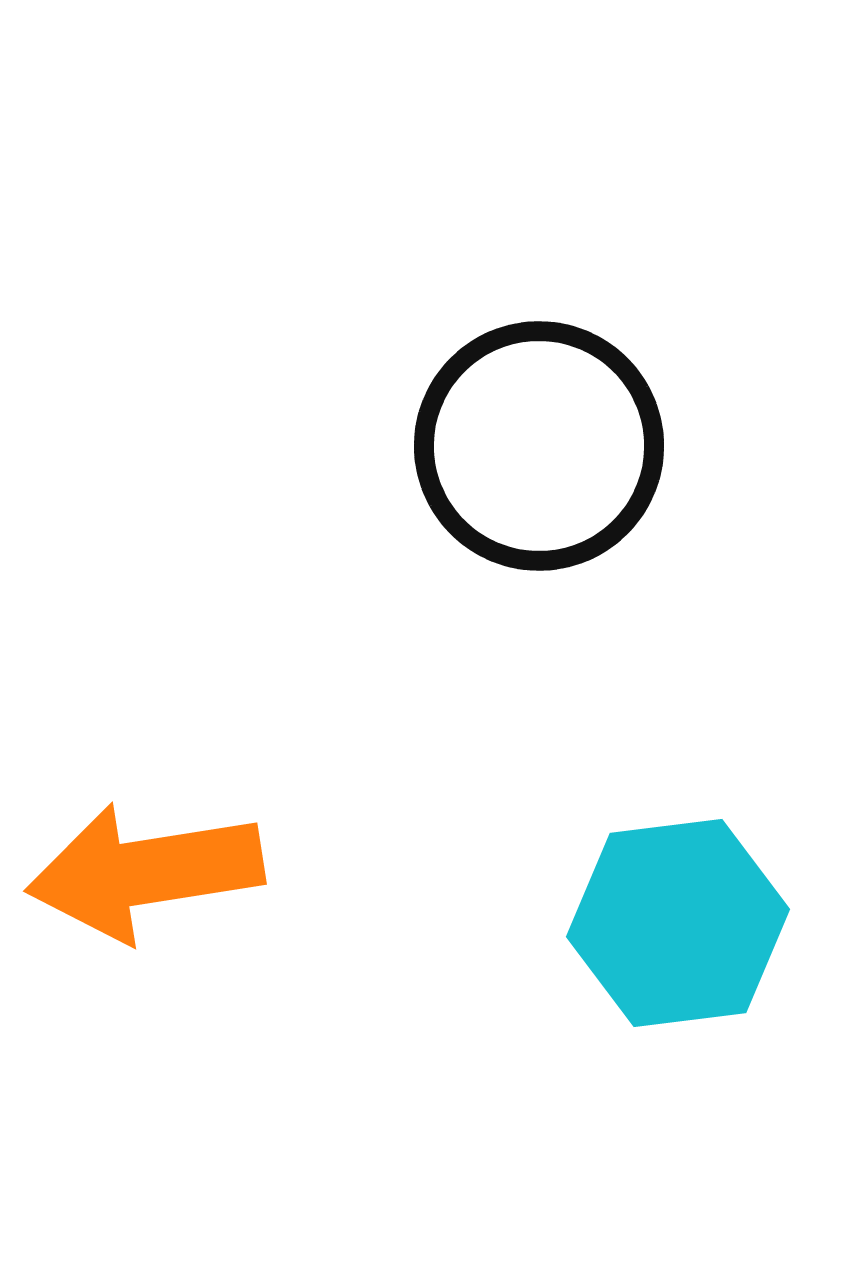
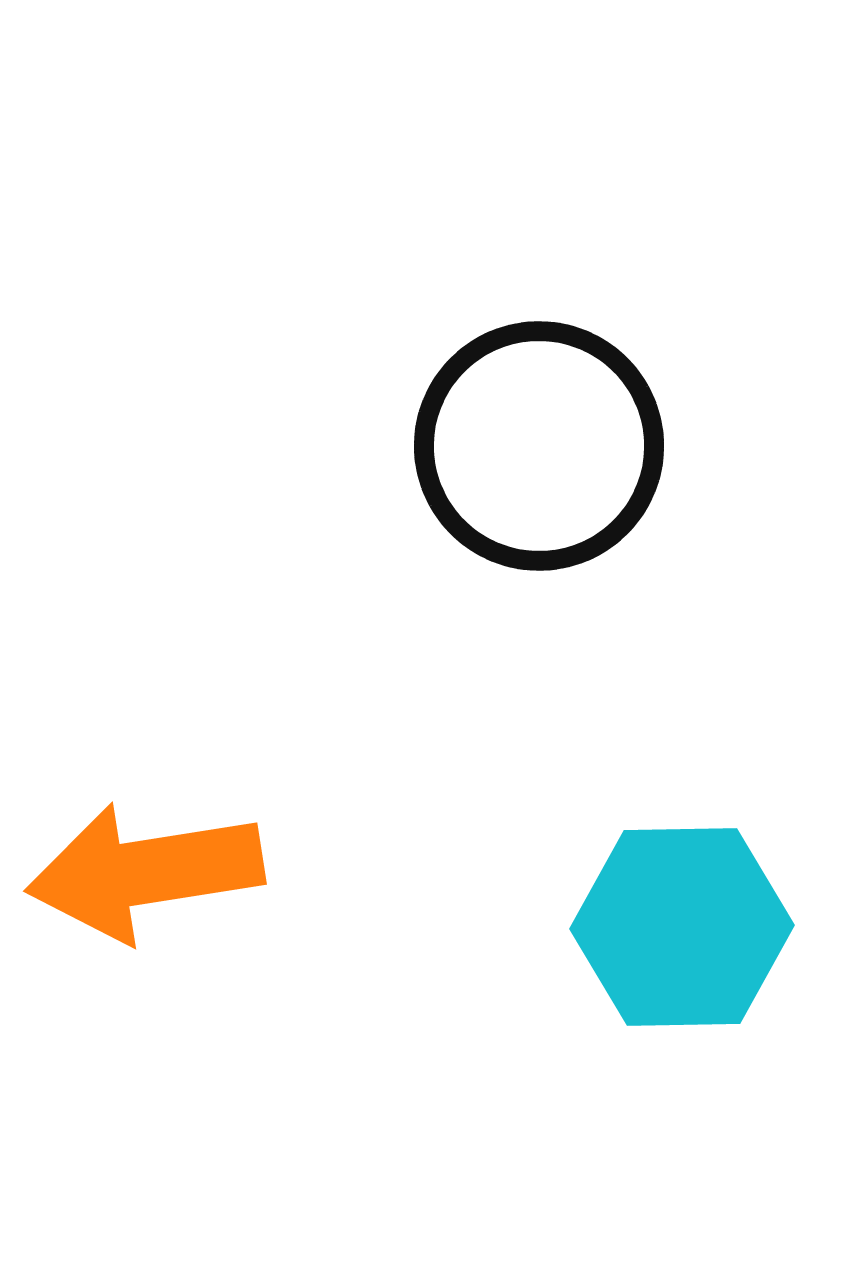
cyan hexagon: moved 4 px right, 4 px down; rotated 6 degrees clockwise
